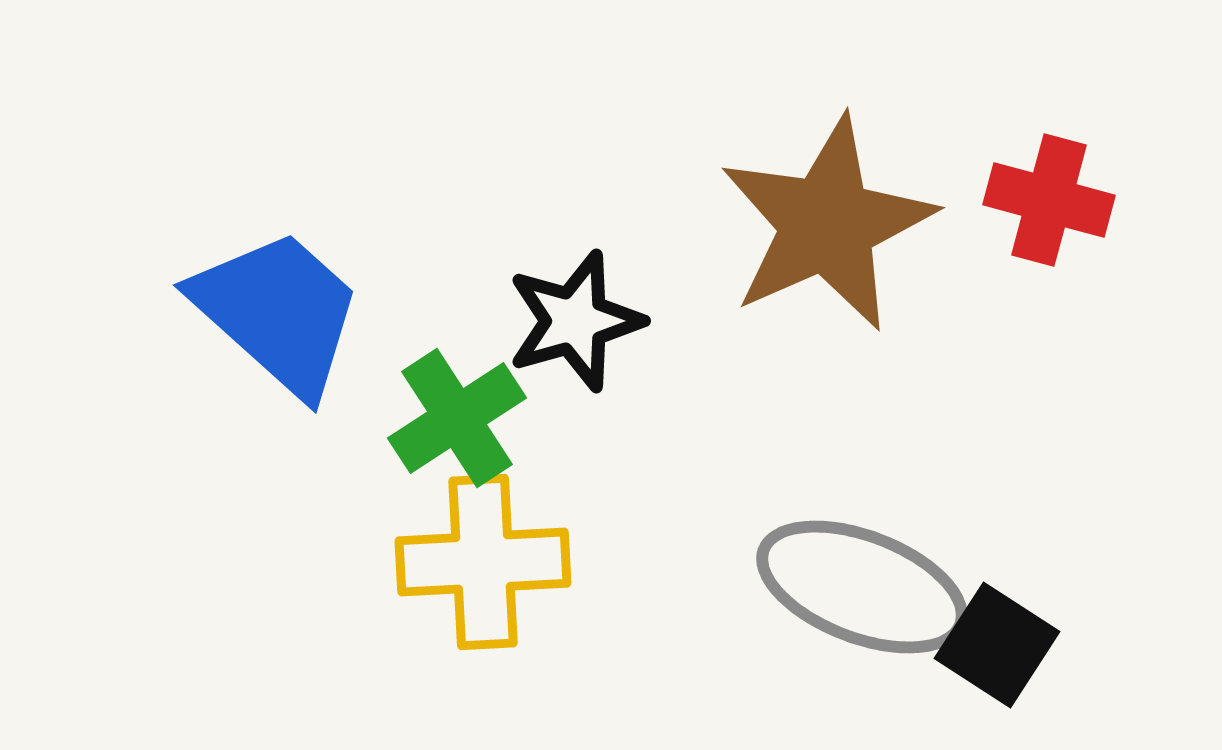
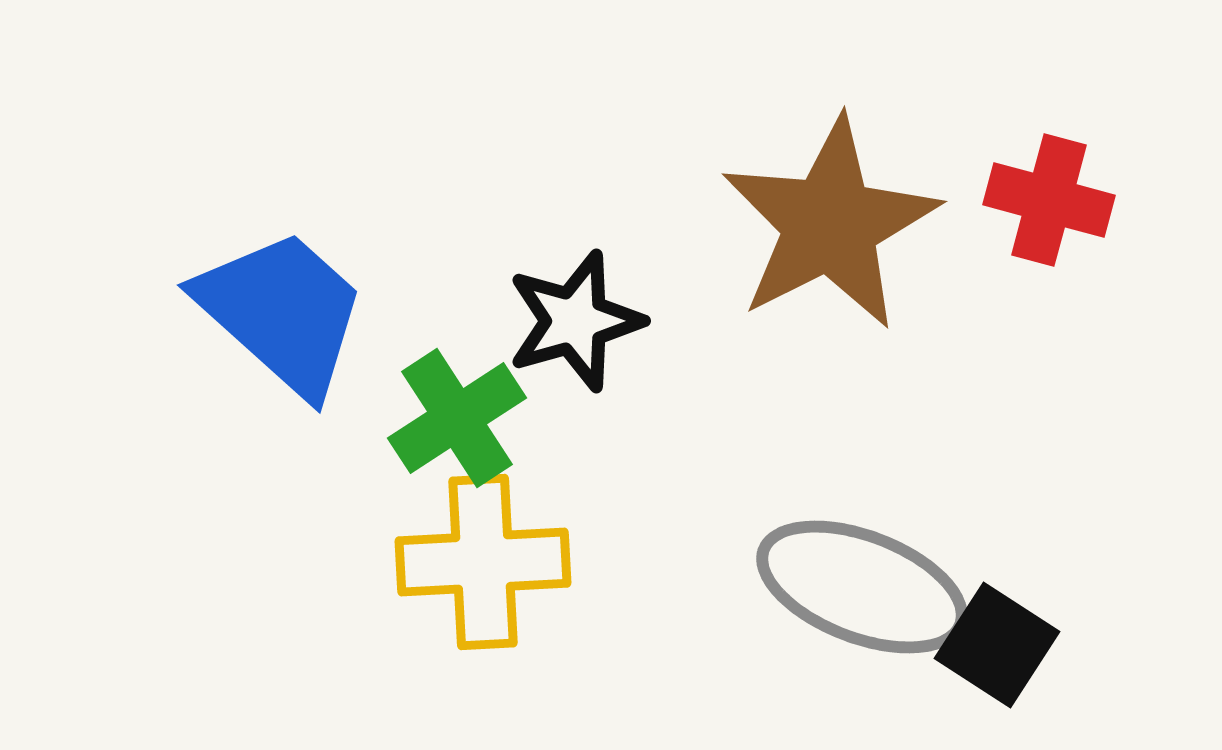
brown star: moved 3 px right; rotated 3 degrees counterclockwise
blue trapezoid: moved 4 px right
